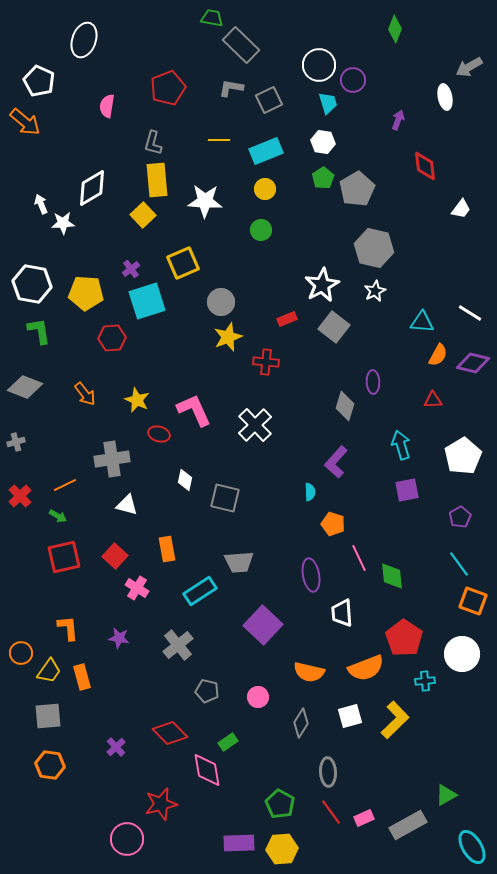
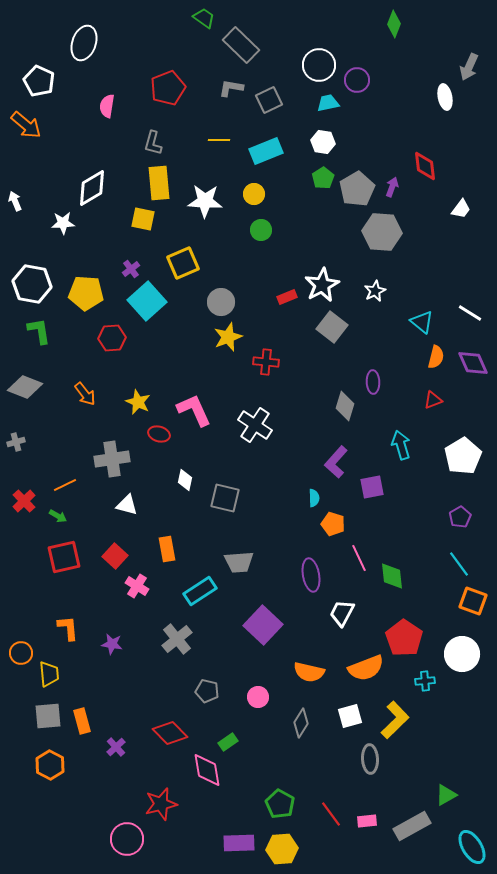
green trapezoid at (212, 18): moved 8 px left; rotated 25 degrees clockwise
green diamond at (395, 29): moved 1 px left, 5 px up
white ellipse at (84, 40): moved 3 px down
gray arrow at (469, 67): rotated 36 degrees counterclockwise
purple circle at (353, 80): moved 4 px right
cyan trapezoid at (328, 103): rotated 85 degrees counterclockwise
purple arrow at (398, 120): moved 6 px left, 67 px down
orange arrow at (25, 122): moved 1 px right, 3 px down
yellow rectangle at (157, 180): moved 2 px right, 3 px down
yellow circle at (265, 189): moved 11 px left, 5 px down
white arrow at (41, 204): moved 26 px left, 3 px up
yellow square at (143, 215): moved 4 px down; rotated 35 degrees counterclockwise
gray hexagon at (374, 248): moved 8 px right, 16 px up; rotated 9 degrees counterclockwise
cyan square at (147, 301): rotated 24 degrees counterclockwise
red rectangle at (287, 319): moved 22 px up
cyan triangle at (422, 322): rotated 35 degrees clockwise
gray square at (334, 327): moved 2 px left
orange semicircle at (438, 355): moved 2 px left, 2 px down; rotated 15 degrees counterclockwise
purple diamond at (473, 363): rotated 52 degrees clockwise
yellow star at (137, 400): moved 1 px right, 2 px down
red triangle at (433, 400): rotated 18 degrees counterclockwise
white cross at (255, 425): rotated 12 degrees counterclockwise
purple square at (407, 490): moved 35 px left, 3 px up
cyan semicircle at (310, 492): moved 4 px right, 6 px down
red cross at (20, 496): moved 4 px right, 5 px down
pink cross at (137, 588): moved 2 px up
white trapezoid at (342, 613): rotated 32 degrees clockwise
purple star at (119, 638): moved 7 px left, 6 px down
gray cross at (178, 645): moved 1 px left, 6 px up
yellow trapezoid at (49, 671): moved 3 px down; rotated 40 degrees counterclockwise
orange rectangle at (82, 677): moved 44 px down
orange hexagon at (50, 765): rotated 20 degrees clockwise
gray ellipse at (328, 772): moved 42 px right, 13 px up
red line at (331, 812): moved 2 px down
pink rectangle at (364, 818): moved 3 px right, 3 px down; rotated 18 degrees clockwise
gray rectangle at (408, 825): moved 4 px right, 1 px down
